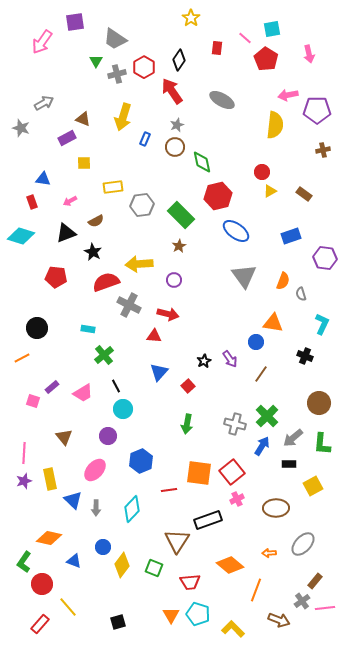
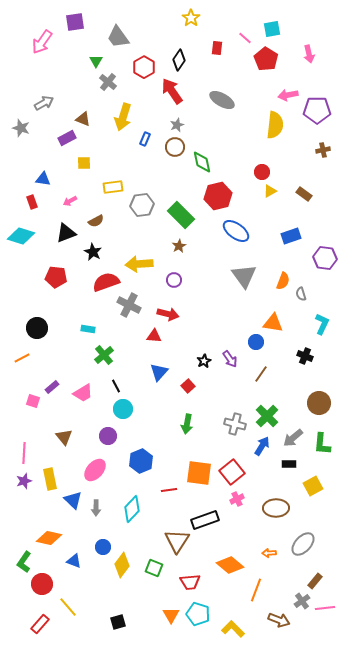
gray trapezoid at (115, 39): moved 3 px right, 2 px up; rotated 20 degrees clockwise
gray cross at (117, 74): moved 9 px left, 8 px down; rotated 36 degrees counterclockwise
black rectangle at (208, 520): moved 3 px left
